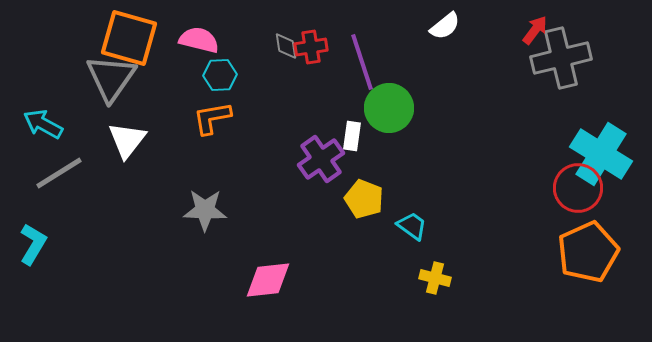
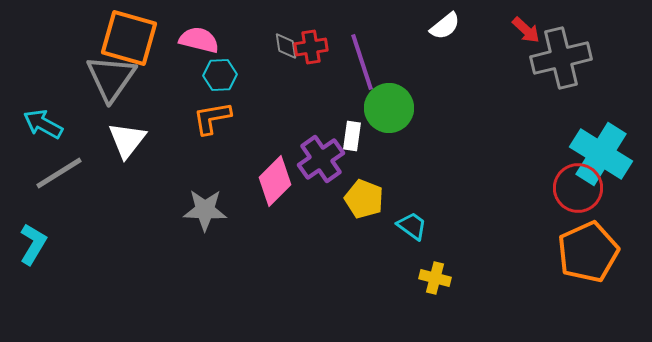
red arrow: moved 9 px left; rotated 96 degrees clockwise
pink diamond: moved 7 px right, 99 px up; rotated 39 degrees counterclockwise
